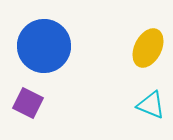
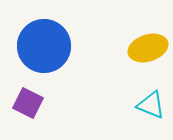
yellow ellipse: rotated 45 degrees clockwise
